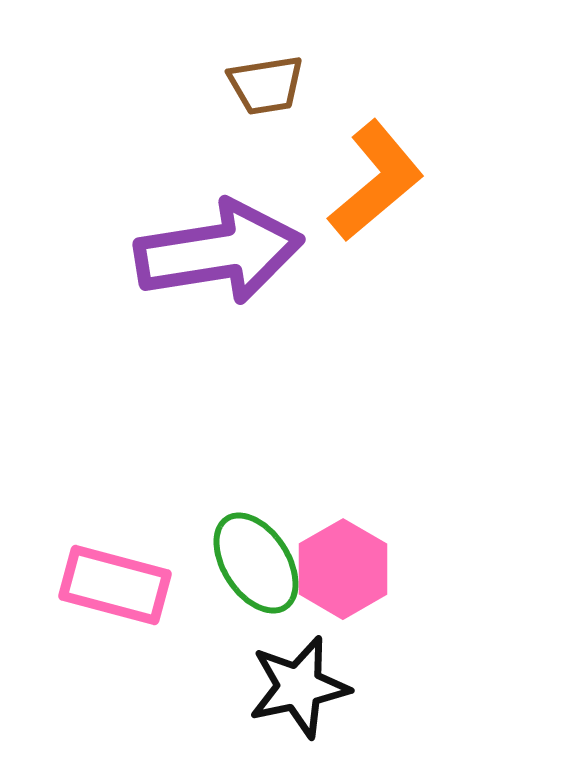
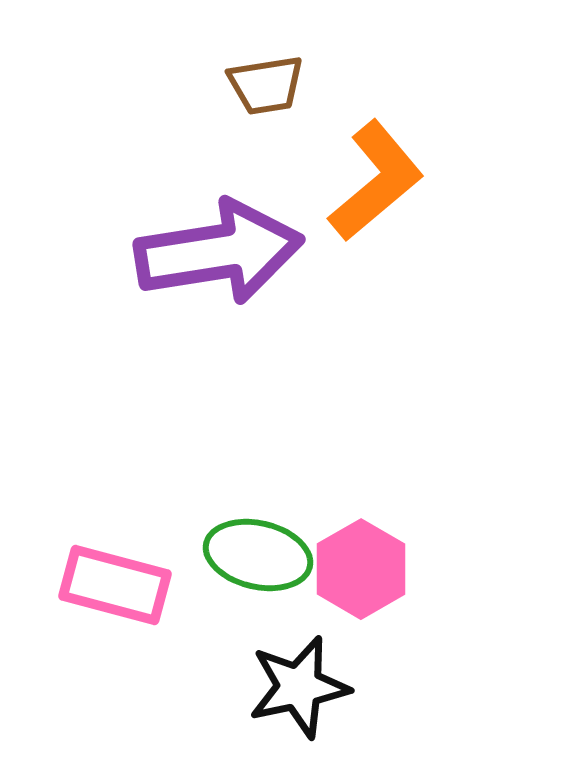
green ellipse: moved 2 px right, 8 px up; rotated 44 degrees counterclockwise
pink hexagon: moved 18 px right
